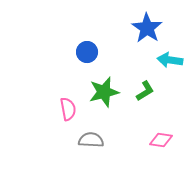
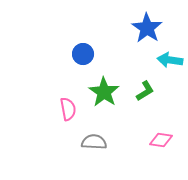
blue circle: moved 4 px left, 2 px down
green star: rotated 24 degrees counterclockwise
gray semicircle: moved 3 px right, 2 px down
